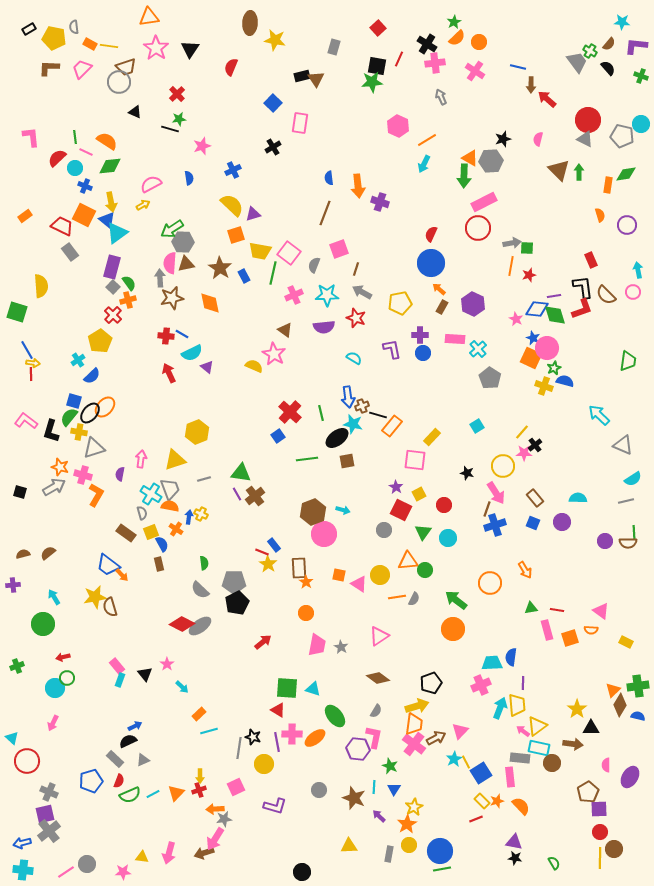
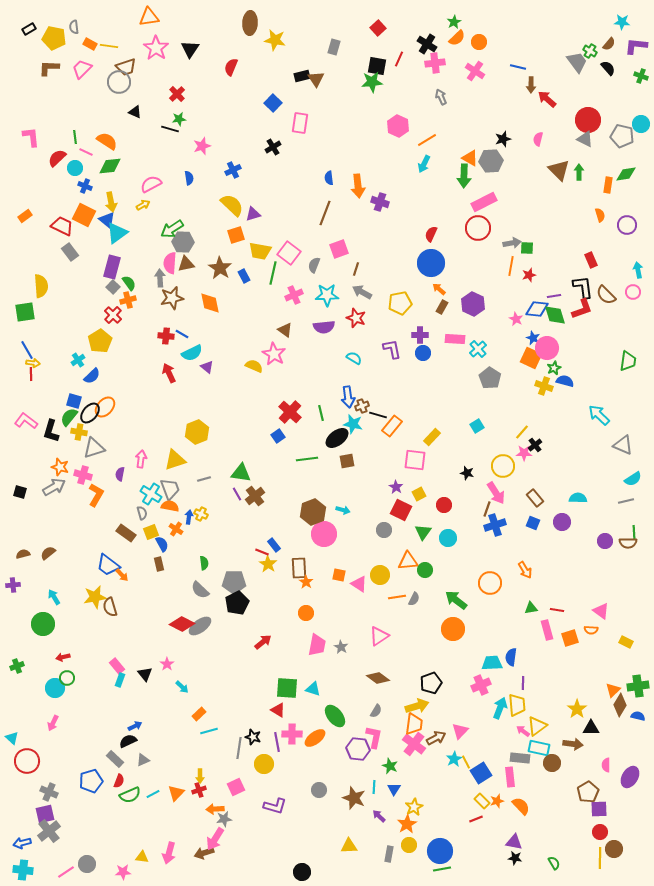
green square at (17, 312): moved 8 px right; rotated 25 degrees counterclockwise
